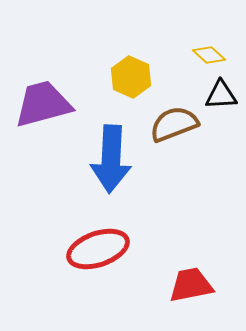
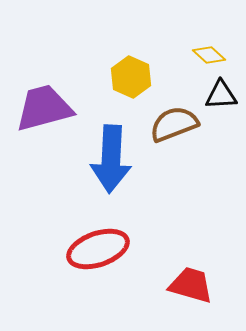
purple trapezoid: moved 1 px right, 4 px down
red trapezoid: rotated 27 degrees clockwise
